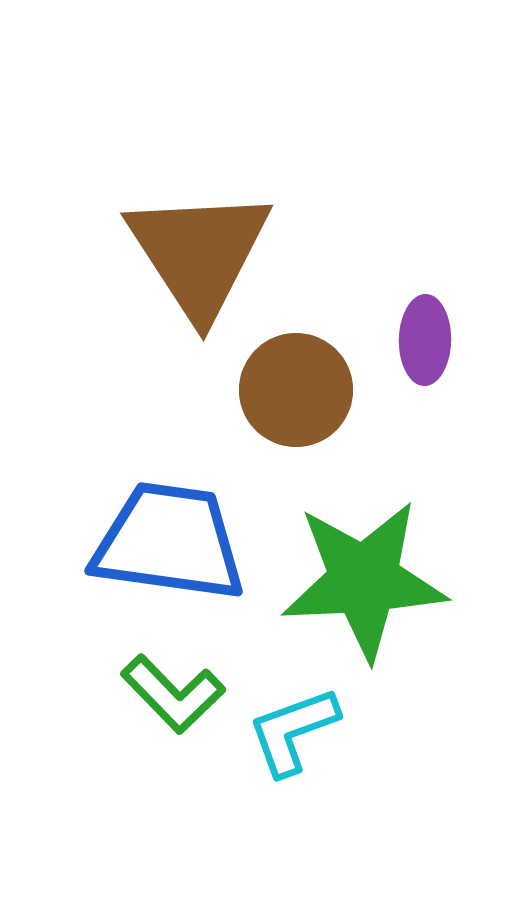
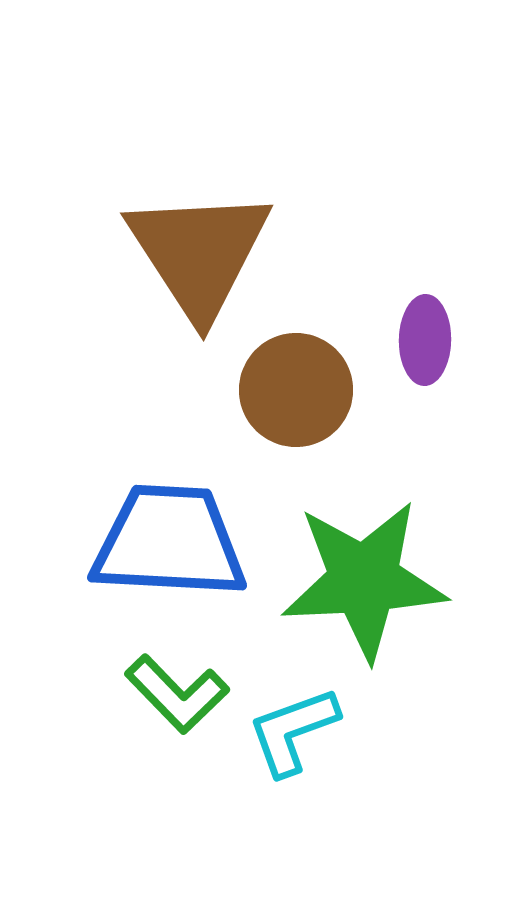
blue trapezoid: rotated 5 degrees counterclockwise
green L-shape: moved 4 px right
